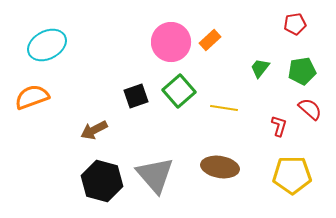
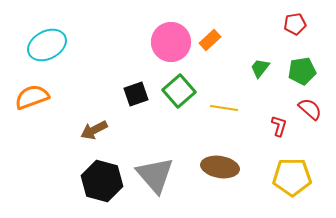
black square: moved 2 px up
yellow pentagon: moved 2 px down
